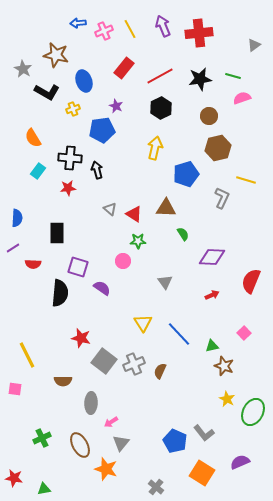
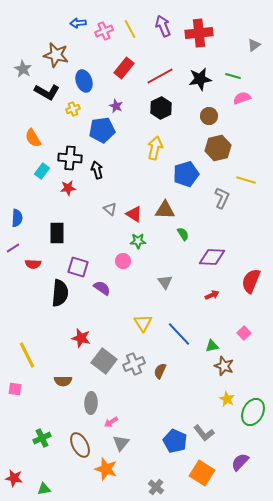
cyan rectangle at (38, 171): moved 4 px right
brown triangle at (166, 208): moved 1 px left, 2 px down
purple semicircle at (240, 462): rotated 24 degrees counterclockwise
